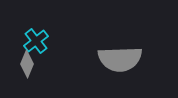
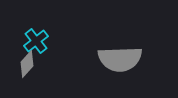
gray diamond: rotated 20 degrees clockwise
